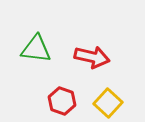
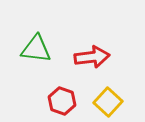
red arrow: rotated 20 degrees counterclockwise
yellow square: moved 1 px up
